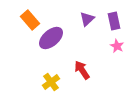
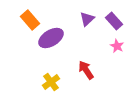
purple rectangle: rotated 30 degrees counterclockwise
purple ellipse: rotated 10 degrees clockwise
red arrow: moved 4 px right
